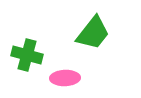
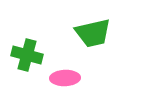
green trapezoid: rotated 39 degrees clockwise
